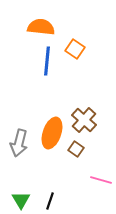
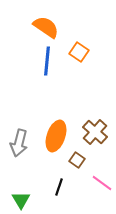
orange semicircle: moved 5 px right; rotated 28 degrees clockwise
orange square: moved 4 px right, 3 px down
brown cross: moved 11 px right, 12 px down
orange ellipse: moved 4 px right, 3 px down
brown square: moved 1 px right, 11 px down
pink line: moved 1 px right, 3 px down; rotated 20 degrees clockwise
black line: moved 9 px right, 14 px up
